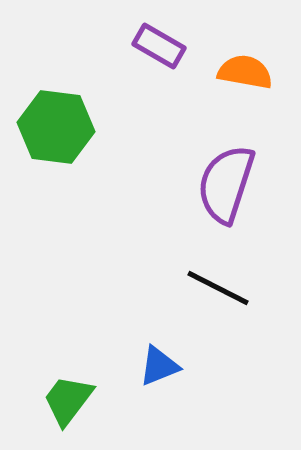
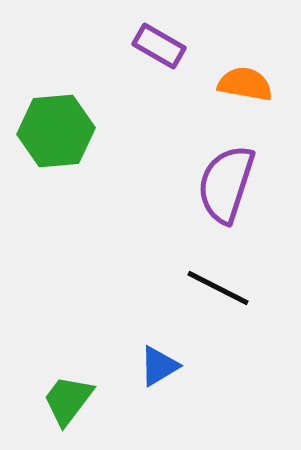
orange semicircle: moved 12 px down
green hexagon: moved 4 px down; rotated 12 degrees counterclockwise
blue triangle: rotated 9 degrees counterclockwise
